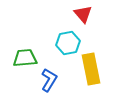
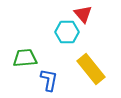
cyan hexagon: moved 1 px left, 11 px up; rotated 10 degrees clockwise
yellow rectangle: rotated 28 degrees counterclockwise
blue L-shape: rotated 20 degrees counterclockwise
